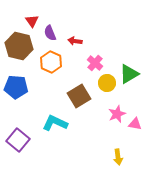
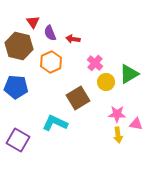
red triangle: moved 1 px right, 1 px down
red arrow: moved 2 px left, 2 px up
orange hexagon: rotated 10 degrees clockwise
yellow circle: moved 1 px left, 1 px up
brown square: moved 1 px left, 2 px down
pink star: rotated 24 degrees clockwise
pink triangle: moved 1 px right
purple square: rotated 10 degrees counterclockwise
yellow arrow: moved 22 px up
